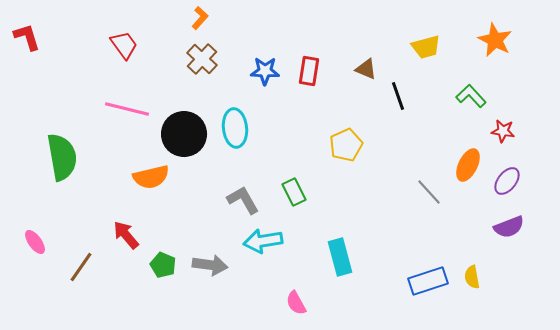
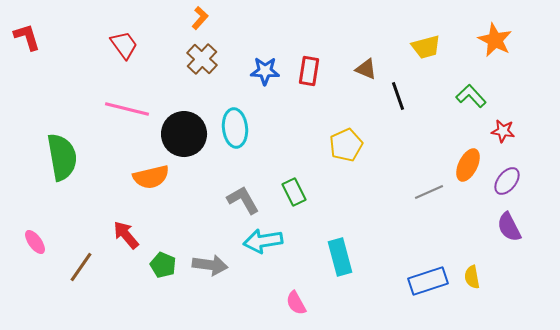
gray line: rotated 72 degrees counterclockwise
purple semicircle: rotated 84 degrees clockwise
